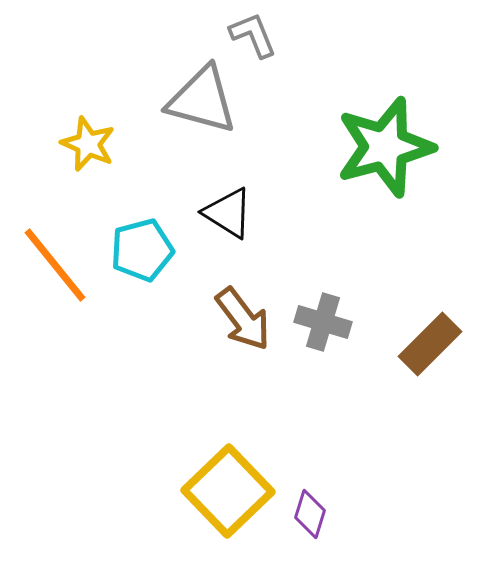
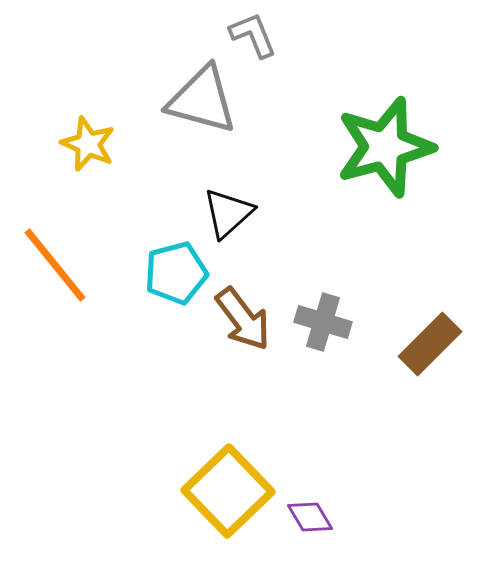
black triangle: rotated 46 degrees clockwise
cyan pentagon: moved 34 px right, 23 px down
purple diamond: moved 3 px down; rotated 48 degrees counterclockwise
